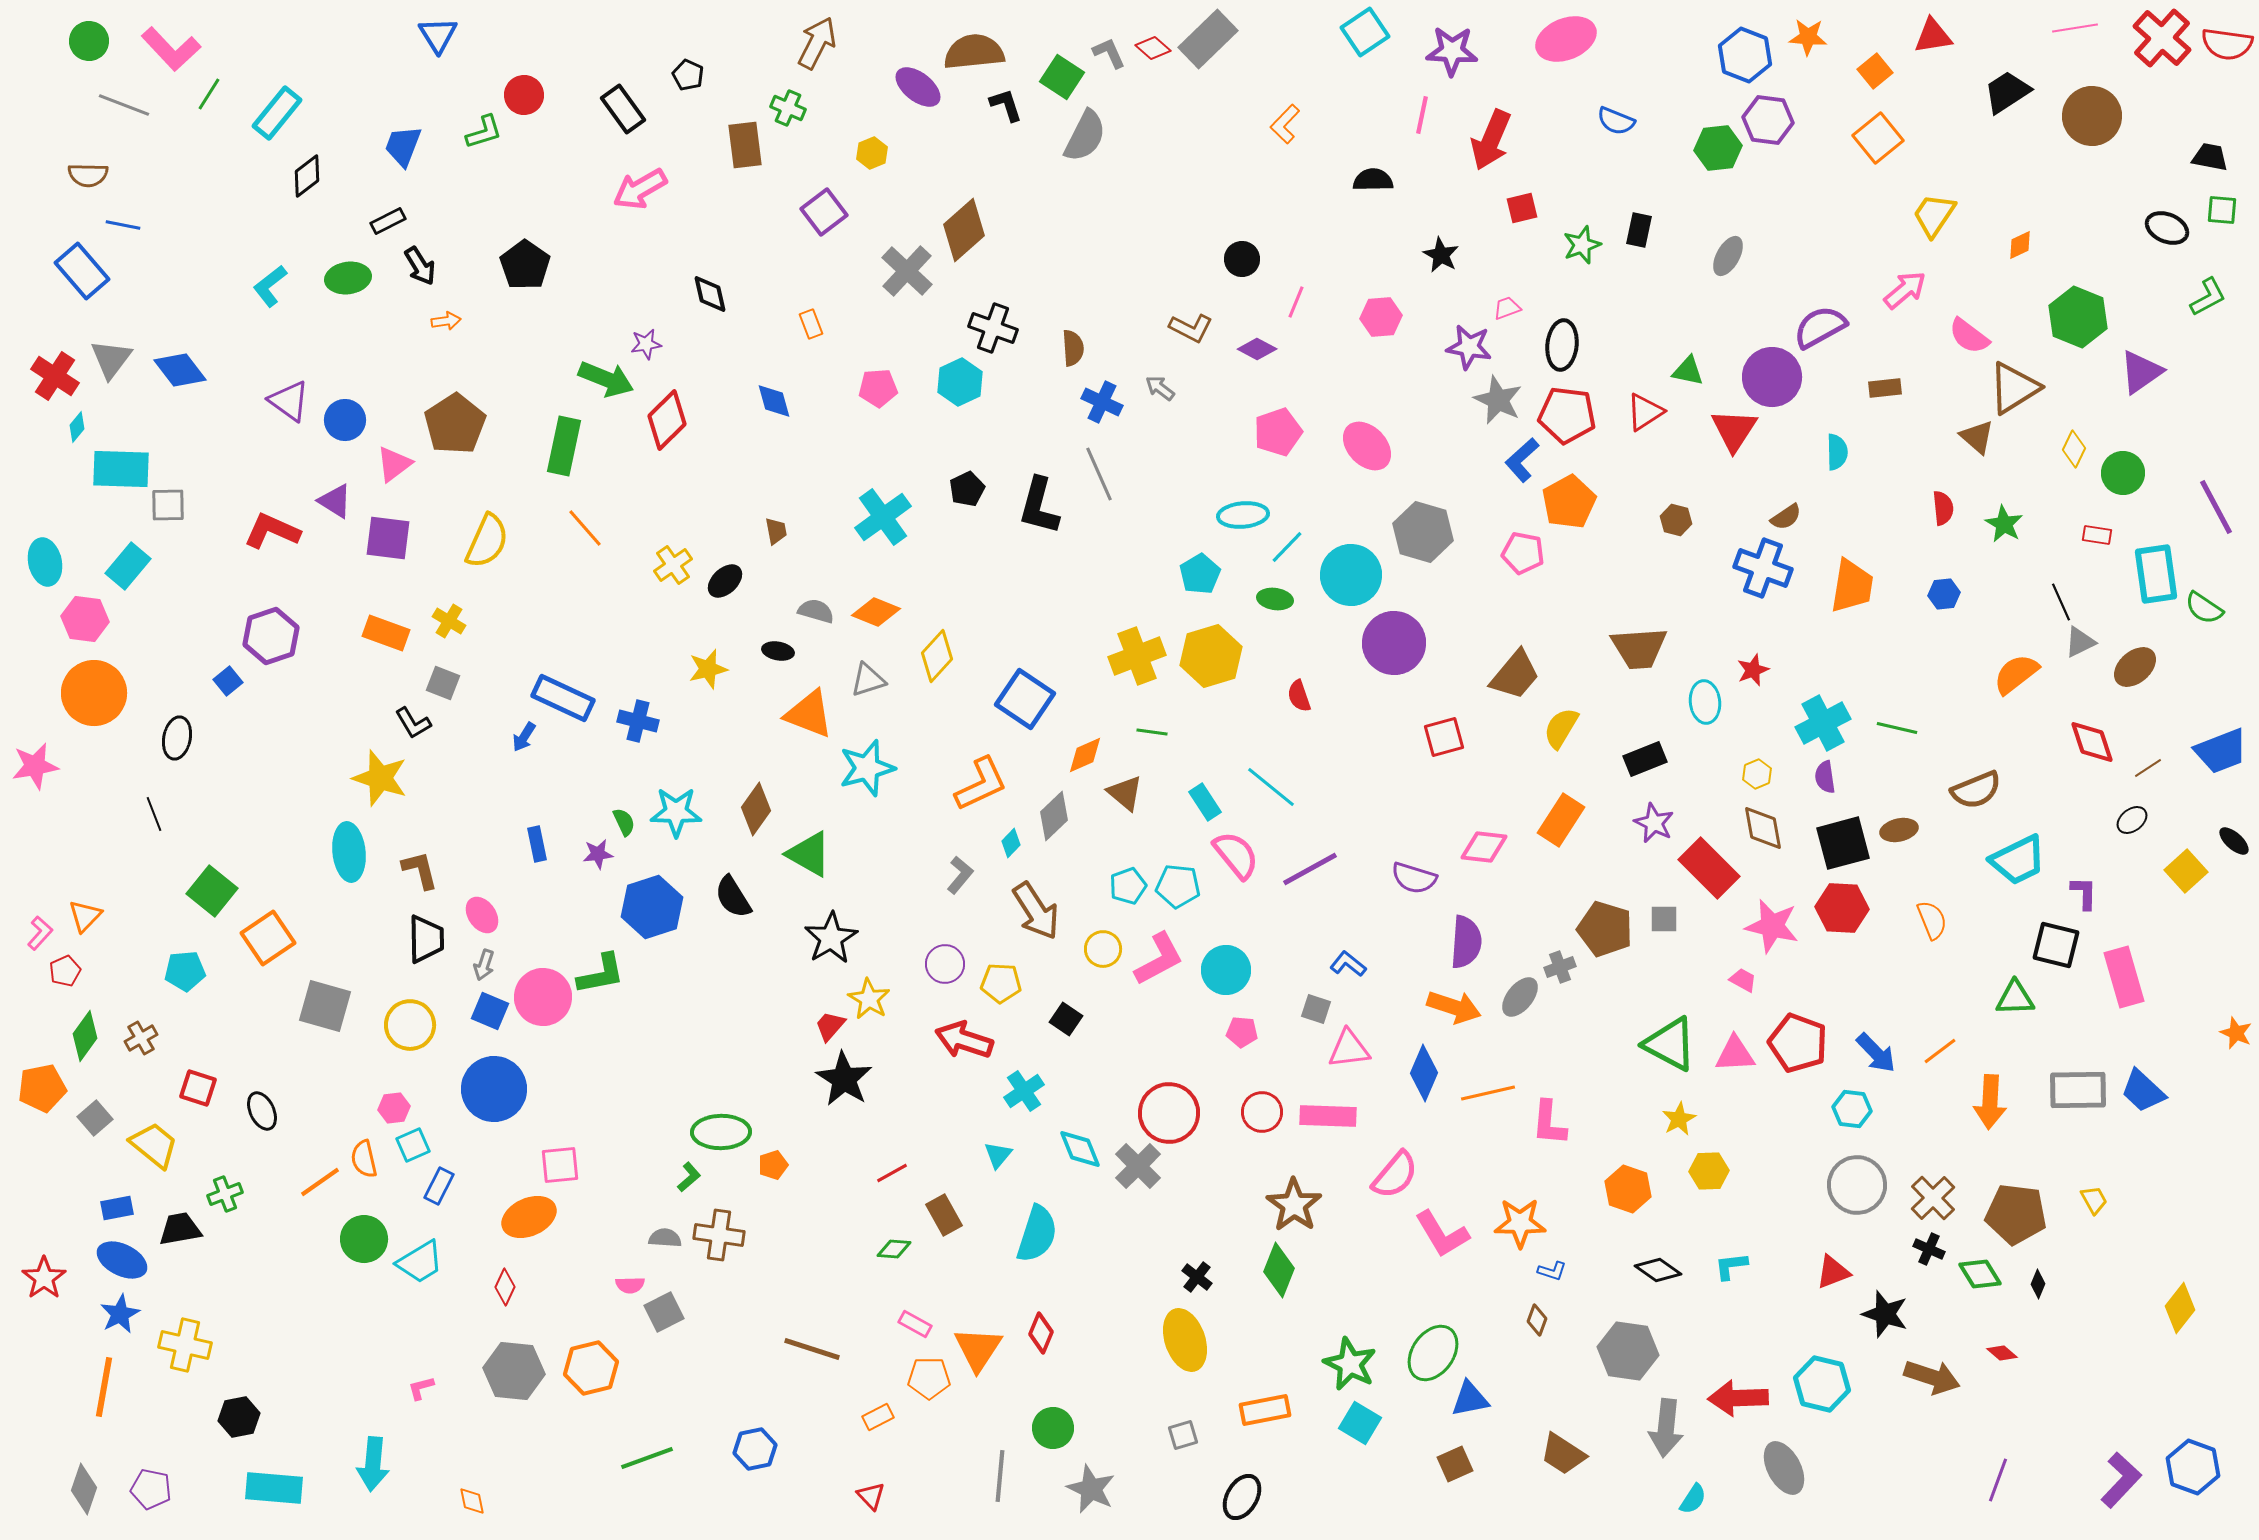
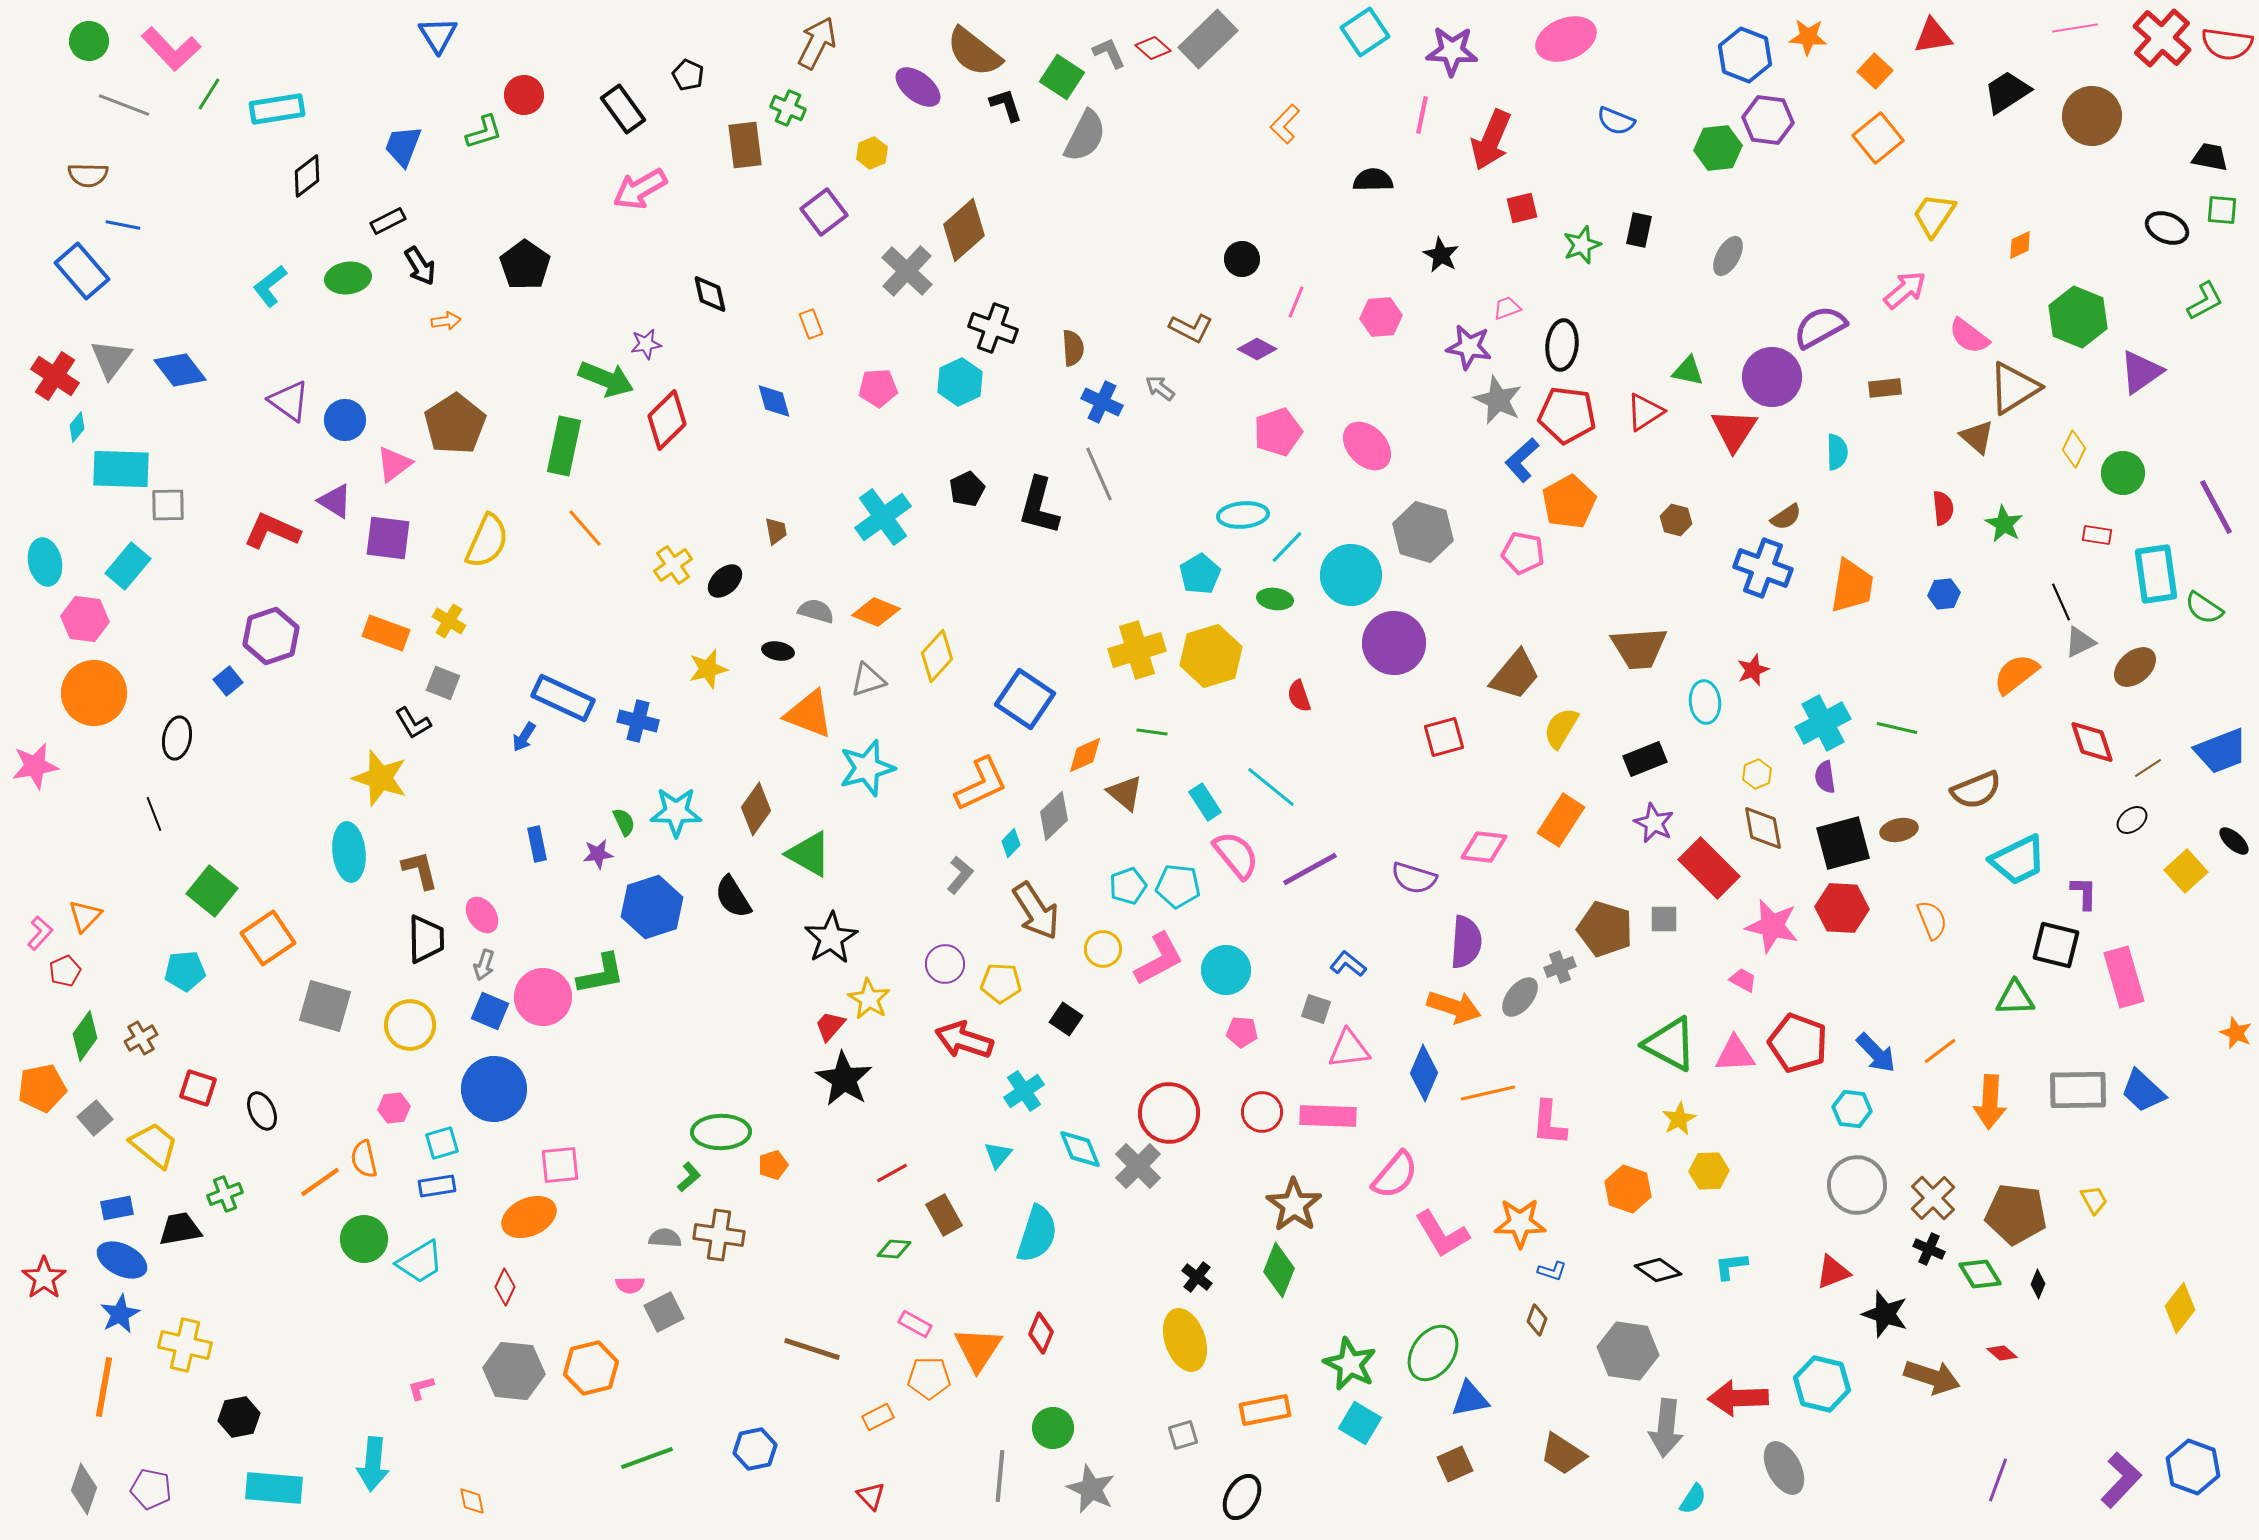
brown semicircle at (974, 52): rotated 136 degrees counterclockwise
orange square at (1875, 71): rotated 8 degrees counterclockwise
cyan rectangle at (277, 113): moved 4 px up; rotated 42 degrees clockwise
green L-shape at (2208, 297): moved 3 px left, 4 px down
yellow cross at (1137, 656): moved 6 px up; rotated 4 degrees clockwise
cyan square at (413, 1145): moved 29 px right, 2 px up; rotated 8 degrees clockwise
blue rectangle at (439, 1186): moved 2 px left; rotated 54 degrees clockwise
